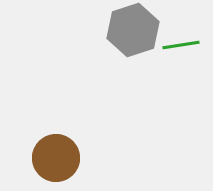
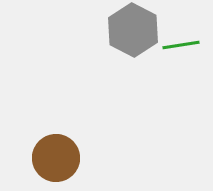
gray hexagon: rotated 15 degrees counterclockwise
